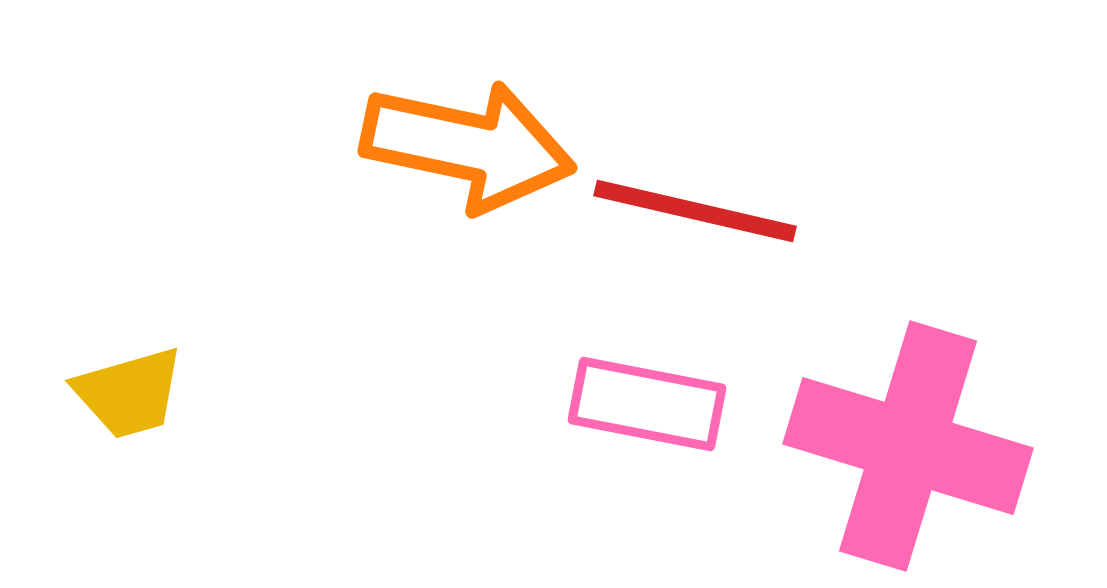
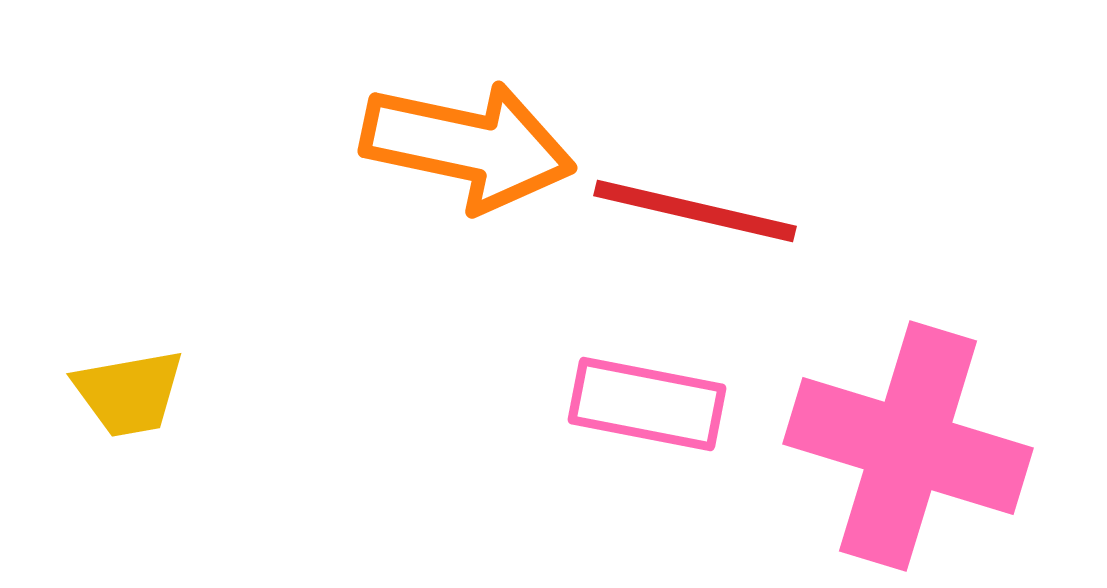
yellow trapezoid: rotated 6 degrees clockwise
